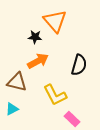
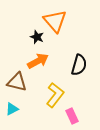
black star: moved 2 px right; rotated 16 degrees clockwise
yellow L-shape: rotated 115 degrees counterclockwise
pink rectangle: moved 3 px up; rotated 21 degrees clockwise
